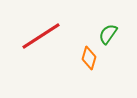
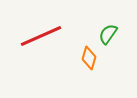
red line: rotated 9 degrees clockwise
